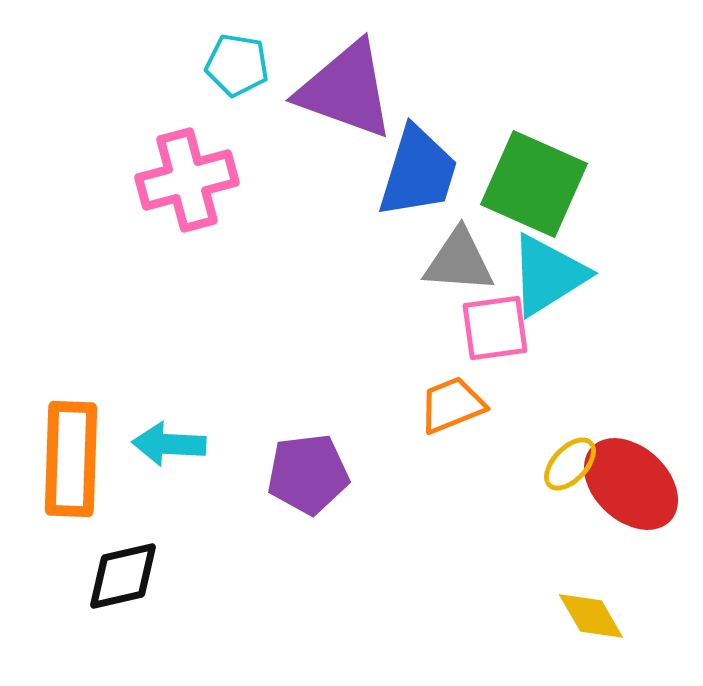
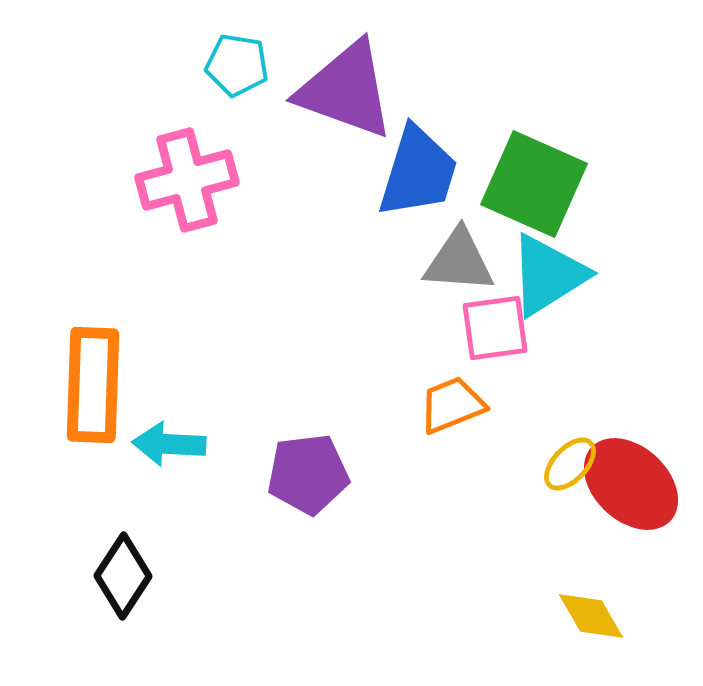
orange rectangle: moved 22 px right, 74 px up
black diamond: rotated 44 degrees counterclockwise
